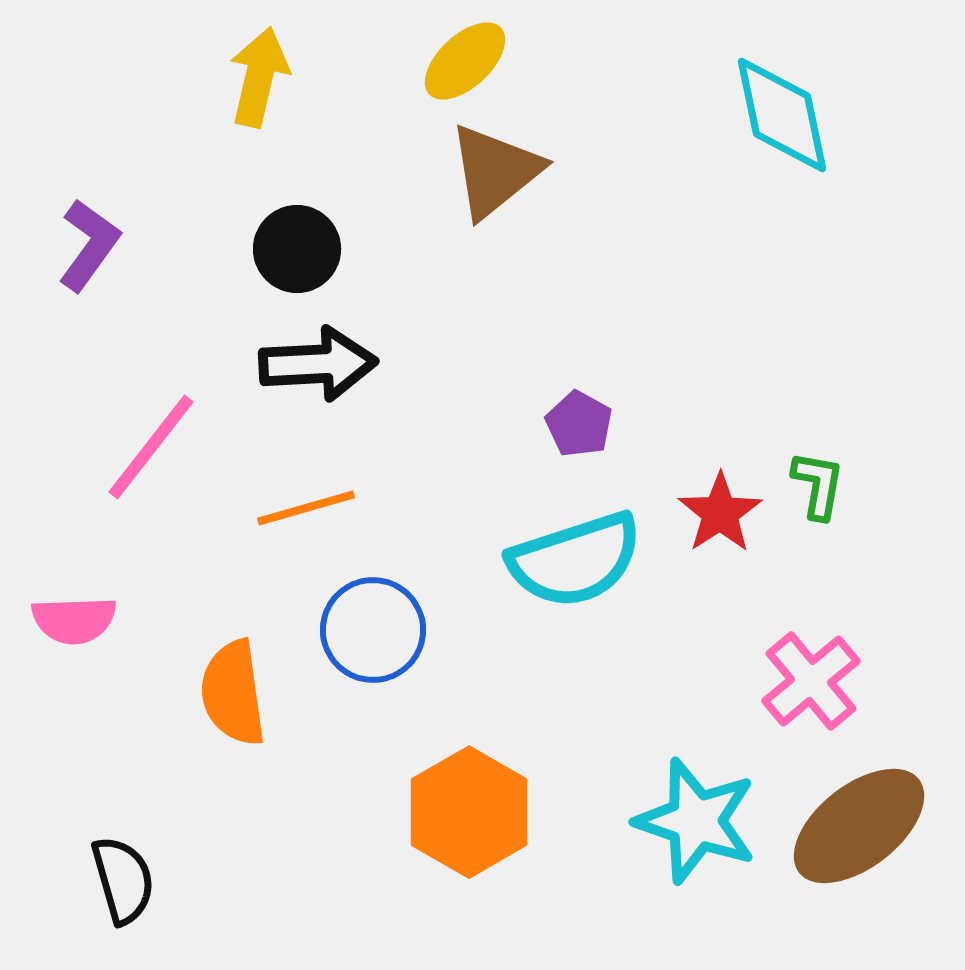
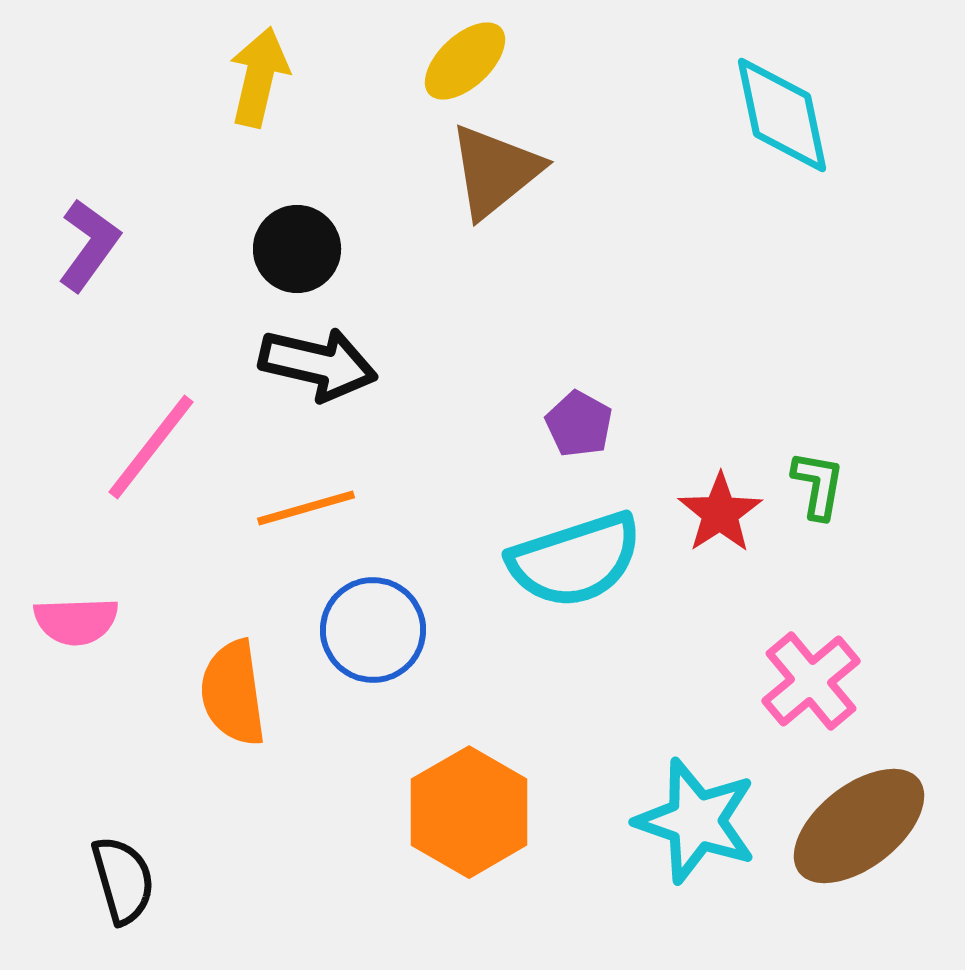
black arrow: rotated 16 degrees clockwise
pink semicircle: moved 2 px right, 1 px down
